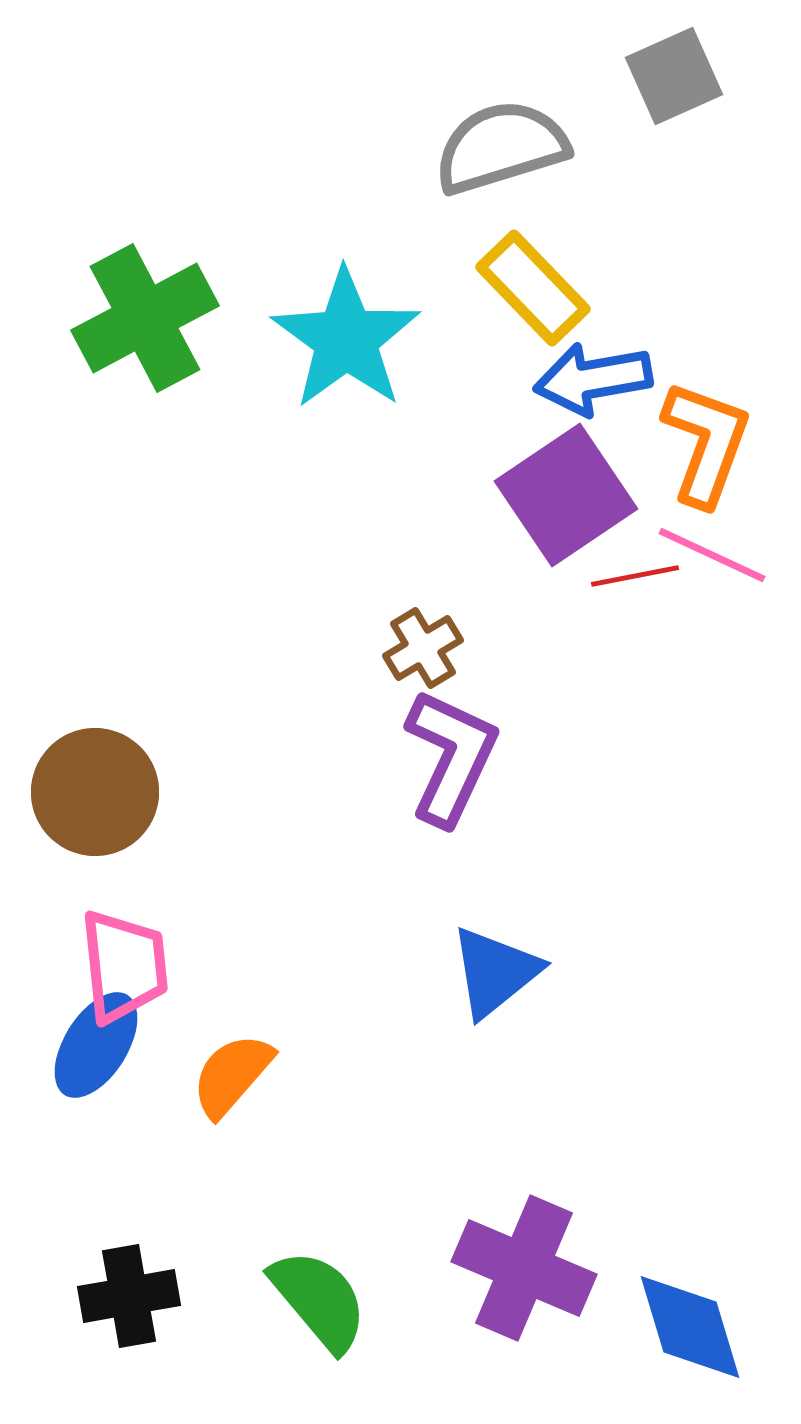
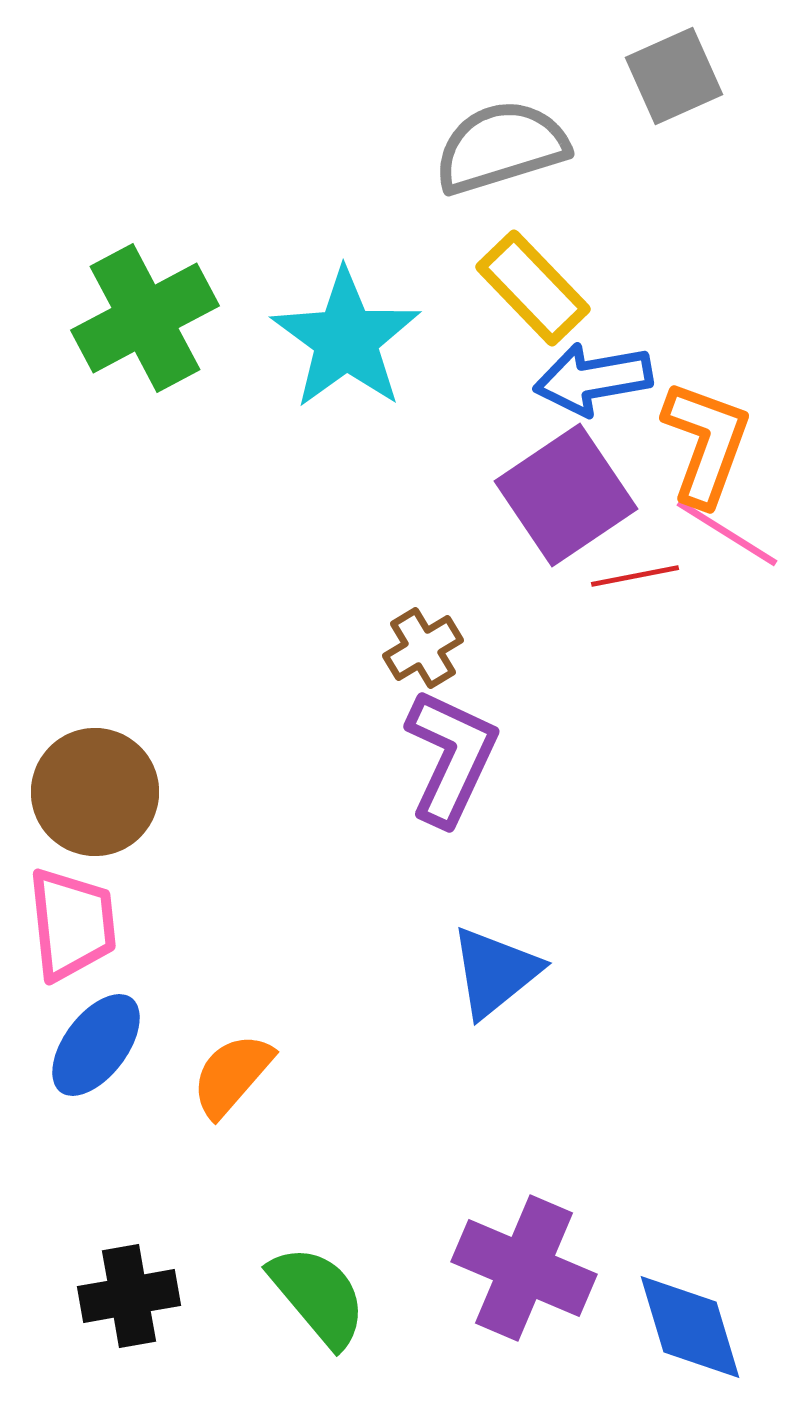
pink line: moved 15 px right, 22 px up; rotated 7 degrees clockwise
pink trapezoid: moved 52 px left, 42 px up
blue ellipse: rotated 5 degrees clockwise
green semicircle: moved 1 px left, 4 px up
